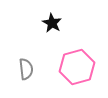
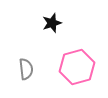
black star: rotated 24 degrees clockwise
